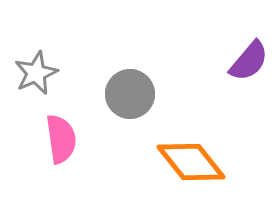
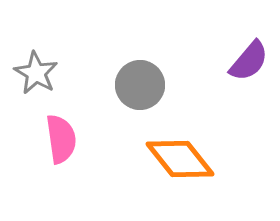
gray star: rotated 18 degrees counterclockwise
gray circle: moved 10 px right, 9 px up
orange diamond: moved 11 px left, 3 px up
